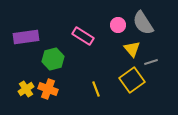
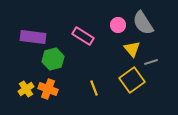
purple rectangle: moved 7 px right; rotated 15 degrees clockwise
yellow line: moved 2 px left, 1 px up
